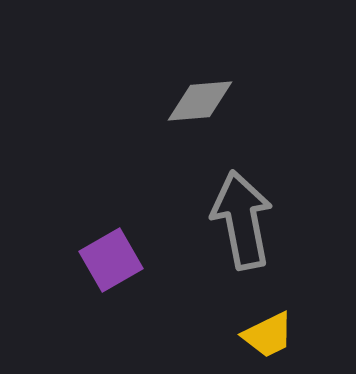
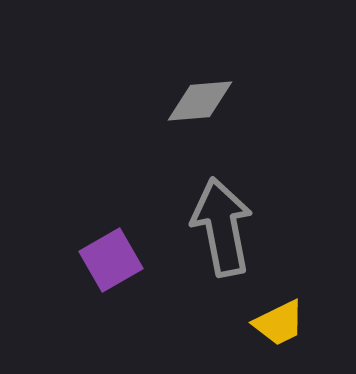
gray arrow: moved 20 px left, 7 px down
yellow trapezoid: moved 11 px right, 12 px up
